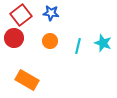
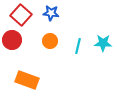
red square: rotated 10 degrees counterclockwise
red circle: moved 2 px left, 2 px down
cyan star: rotated 18 degrees counterclockwise
orange rectangle: rotated 10 degrees counterclockwise
